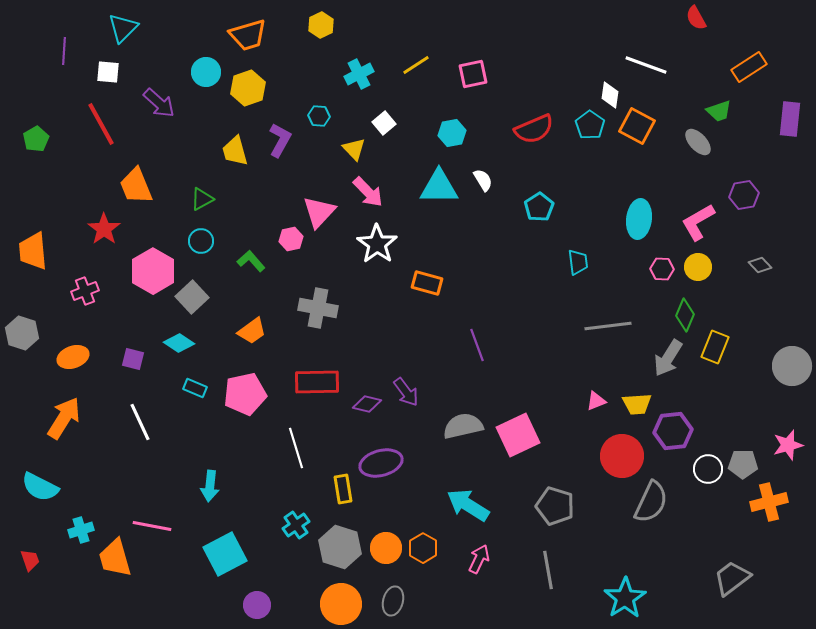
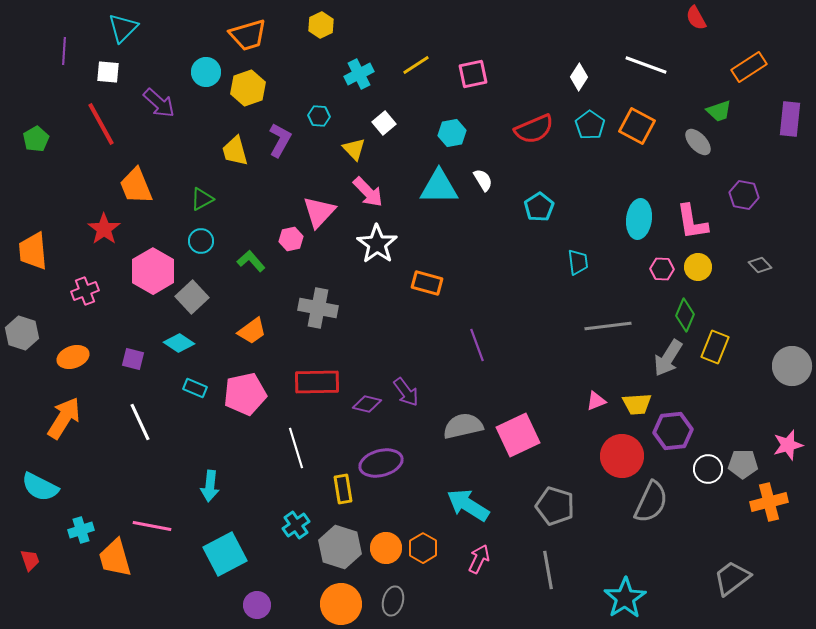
white diamond at (610, 95): moved 31 px left, 18 px up; rotated 24 degrees clockwise
purple hexagon at (744, 195): rotated 20 degrees clockwise
pink L-shape at (698, 222): moved 6 px left; rotated 69 degrees counterclockwise
